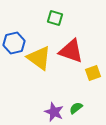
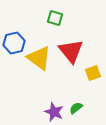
red triangle: rotated 32 degrees clockwise
